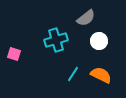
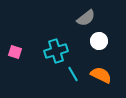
cyan cross: moved 11 px down
pink square: moved 1 px right, 2 px up
cyan line: rotated 63 degrees counterclockwise
